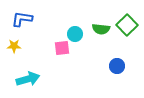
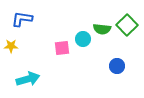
green semicircle: moved 1 px right
cyan circle: moved 8 px right, 5 px down
yellow star: moved 3 px left
